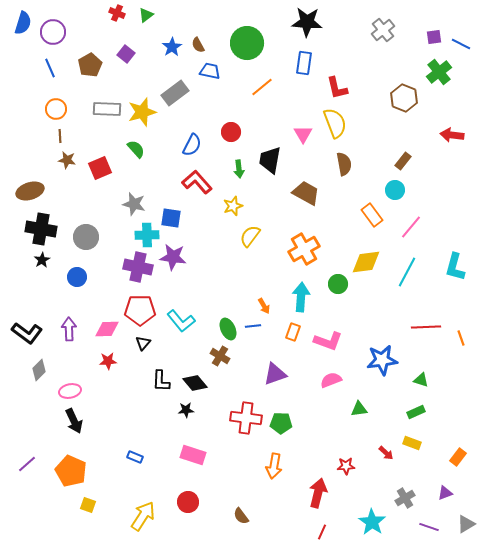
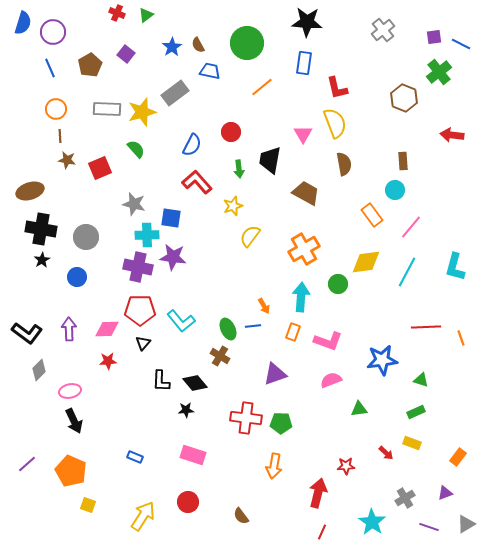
brown rectangle at (403, 161): rotated 42 degrees counterclockwise
